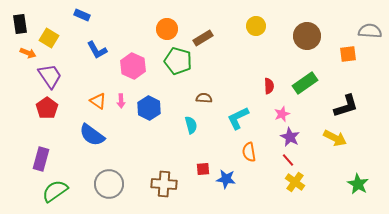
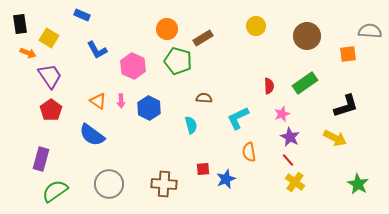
red pentagon: moved 4 px right, 2 px down
blue star: rotated 30 degrees counterclockwise
